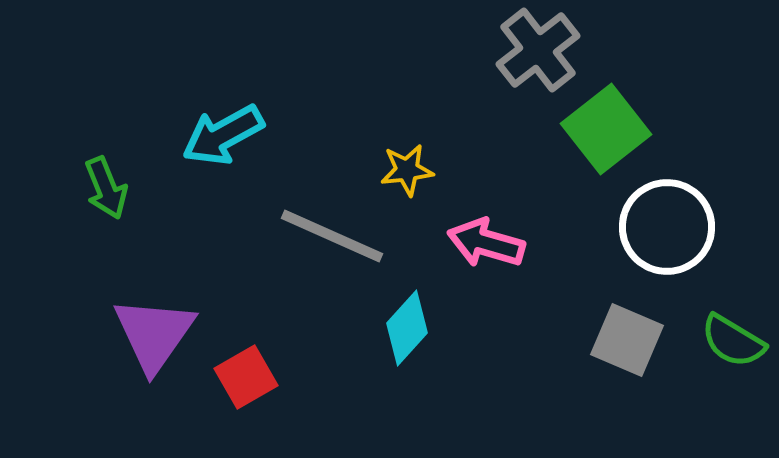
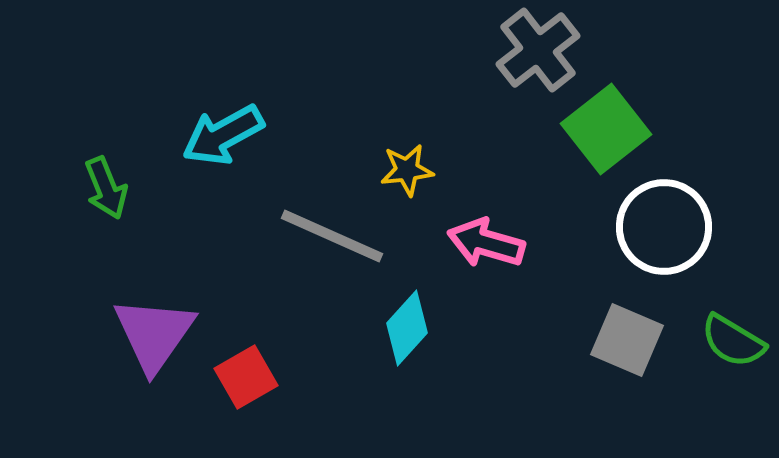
white circle: moved 3 px left
